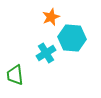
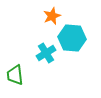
orange star: moved 1 px right, 1 px up
